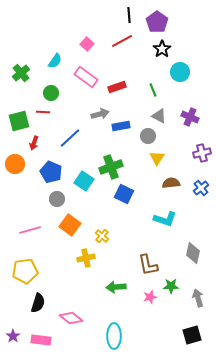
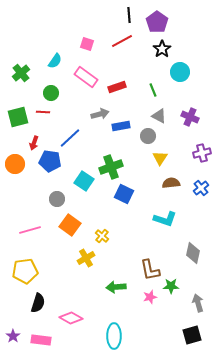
pink square at (87, 44): rotated 24 degrees counterclockwise
green square at (19, 121): moved 1 px left, 4 px up
yellow triangle at (157, 158): moved 3 px right
blue pentagon at (51, 172): moved 1 px left, 11 px up; rotated 15 degrees counterclockwise
yellow cross at (86, 258): rotated 18 degrees counterclockwise
brown L-shape at (148, 265): moved 2 px right, 5 px down
gray arrow at (198, 298): moved 5 px down
pink diamond at (71, 318): rotated 10 degrees counterclockwise
